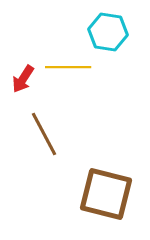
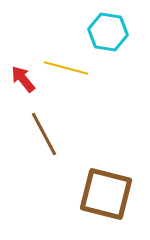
yellow line: moved 2 px left, 1 px down; rotated 15 degrees clockwise
red arrow: rotated 108 degrees clockwise
